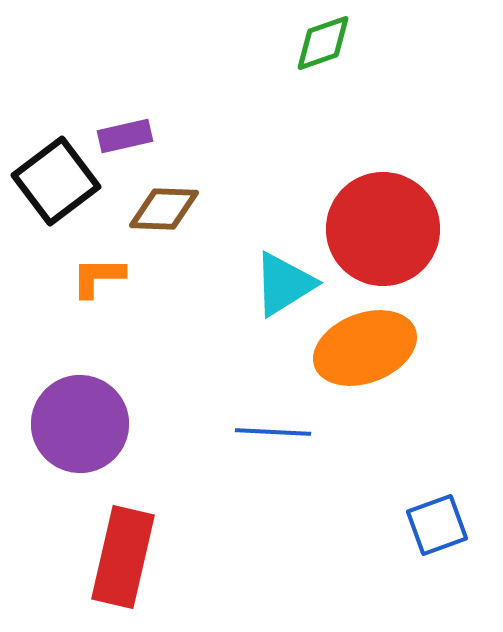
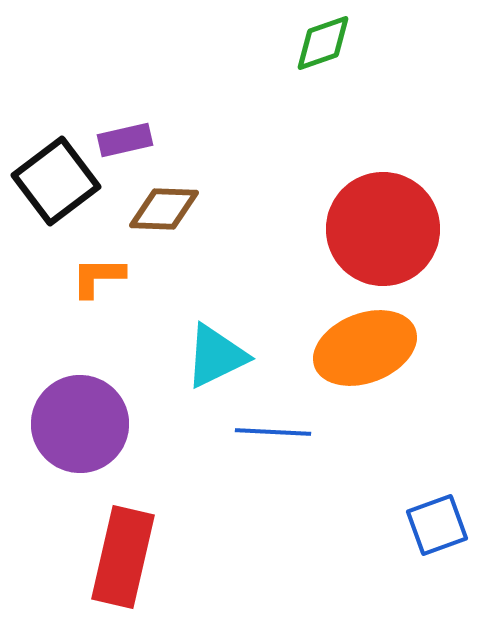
purple rectangle: moved 4 px down
cyan triangle: moved 68 px left, 72 px down; rotated 6 degrees clockwise
